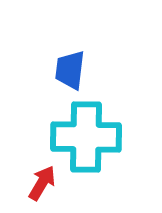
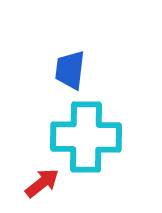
red arrow: rotated 21 degrees clockwise
